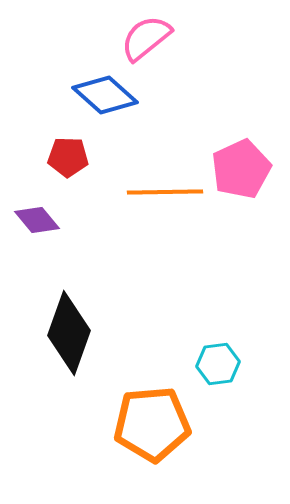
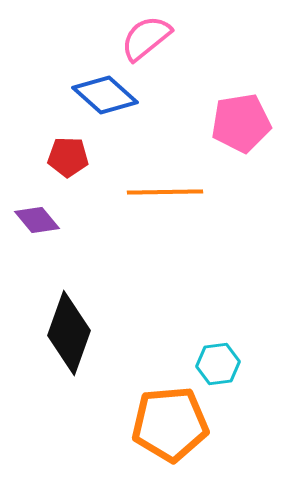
pink pentagon: moved 46 px up; rotated 16 degrees clockwise
orange pentagon: moved 18 px right
